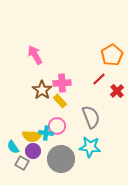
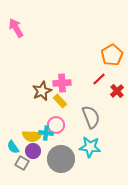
pink arrow: moved 19 px left, 27 px up
brown star: moved 1 px down; rotated 12 degrees clockwise
pink circle: moved 1 px left, 1 px up
